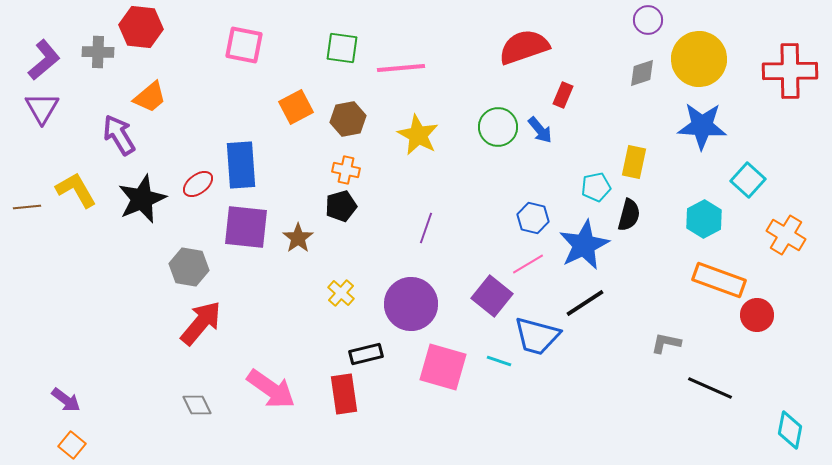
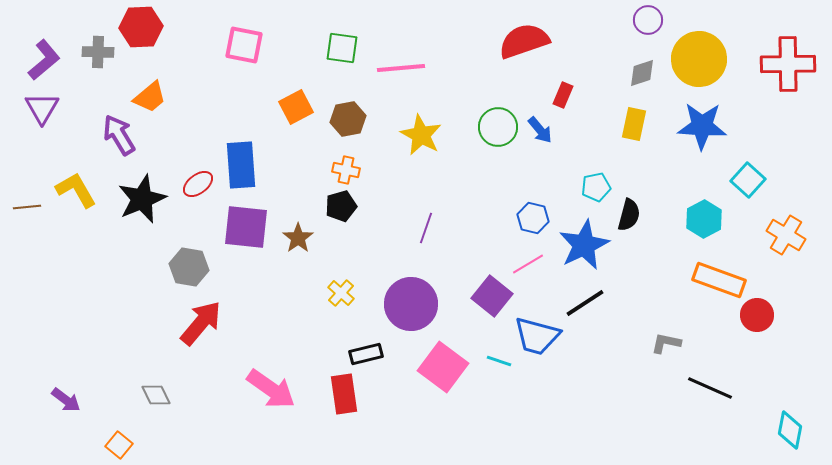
red hexagon at (141, 27): rotated 9 degrees counterclockwise
red semicircle at (524, 47): moved 6 px up
red cross at (790, 71): moved 2 px left, 7 px up
yellow star at (418, 135): moved 3 px right
yellow rectangle at (634, 162): moved 38 px up
pink square at (443, 367): rotated 21 degrees clockwise
gray diamond at (197, 405): moved 41 px left, 10 px up
orange square at (72, 445): moved 47 px right
